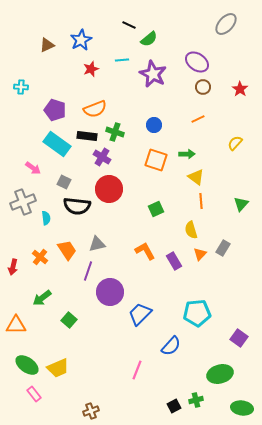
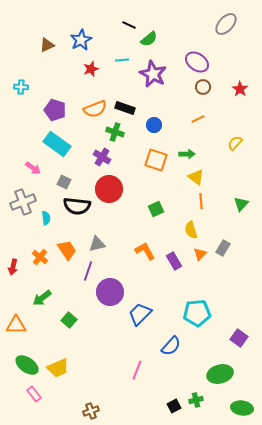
black rectangle at (87, 136): moved 38 px right, 28 px up; rotated 12 degrees clockwise
